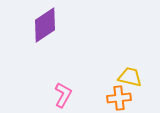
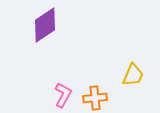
yellow trapezoid: moved 3 px right, 2 px up; rotated 100 degrees clockwise
orange cross: moved 24 px left
